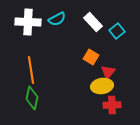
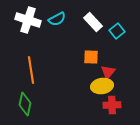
white cross: moved 2 px up; rotated 15 degrees clockwise
orange square: rotated 28 degrees counterclockwise
green diamond: moved 7 px left, 6 px down
